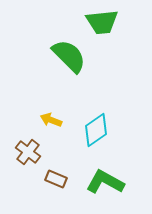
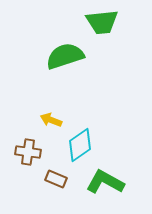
green semicircle: moved 4 px left; rotated 63 degrees counterclockwise
cyan diamond: moved 16 px left, 15 px down
brown cross: rotated 30 degrees counterclockwise
